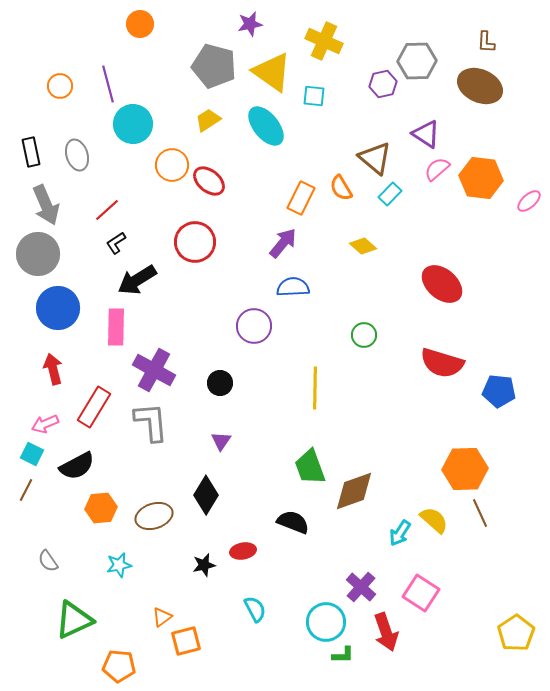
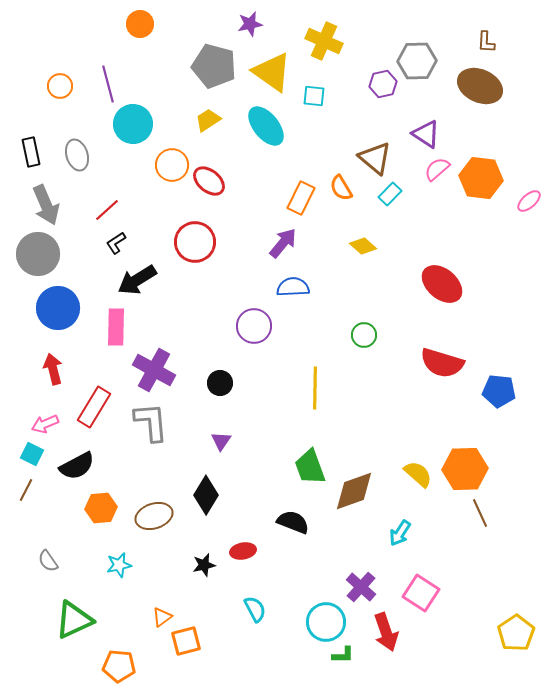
yellow semicircle at (434, 520): moved 16 px left, 46 px up
